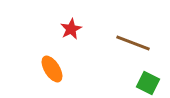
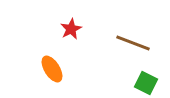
green square: moved 2 px left
